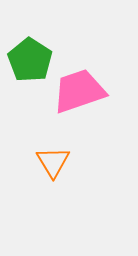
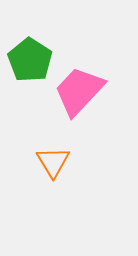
pink trapezoid: rotated 28 degrees counterclockwise
